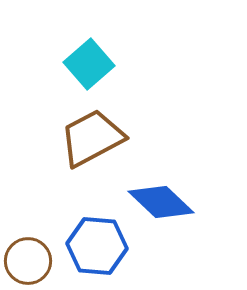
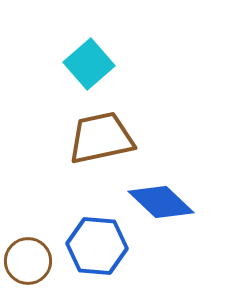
brown trapezoid: moved 9 px right; rotated 16 degrees clockwise
